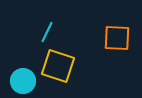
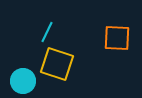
yellow square: moved 1 px left, 2 px up
